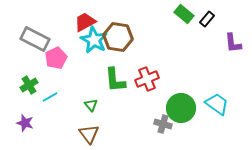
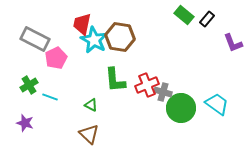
green rectangle: moved 1 px down
red trapezoid: moved 3 px left, 2 px down; rotated 50 degrees counterclockwise
brown hexagon: moved 2 px right
purple L-shape: rotated 15 degrees counterclockwise
red cross: moved 6 px down
cyan line: rotated 49 degrees clockwise
green triangle: rotated 24 degrees counterclockwise
gray cross: moved 32 px up
brown triangle: rotated 10 degrees counterclockwise
